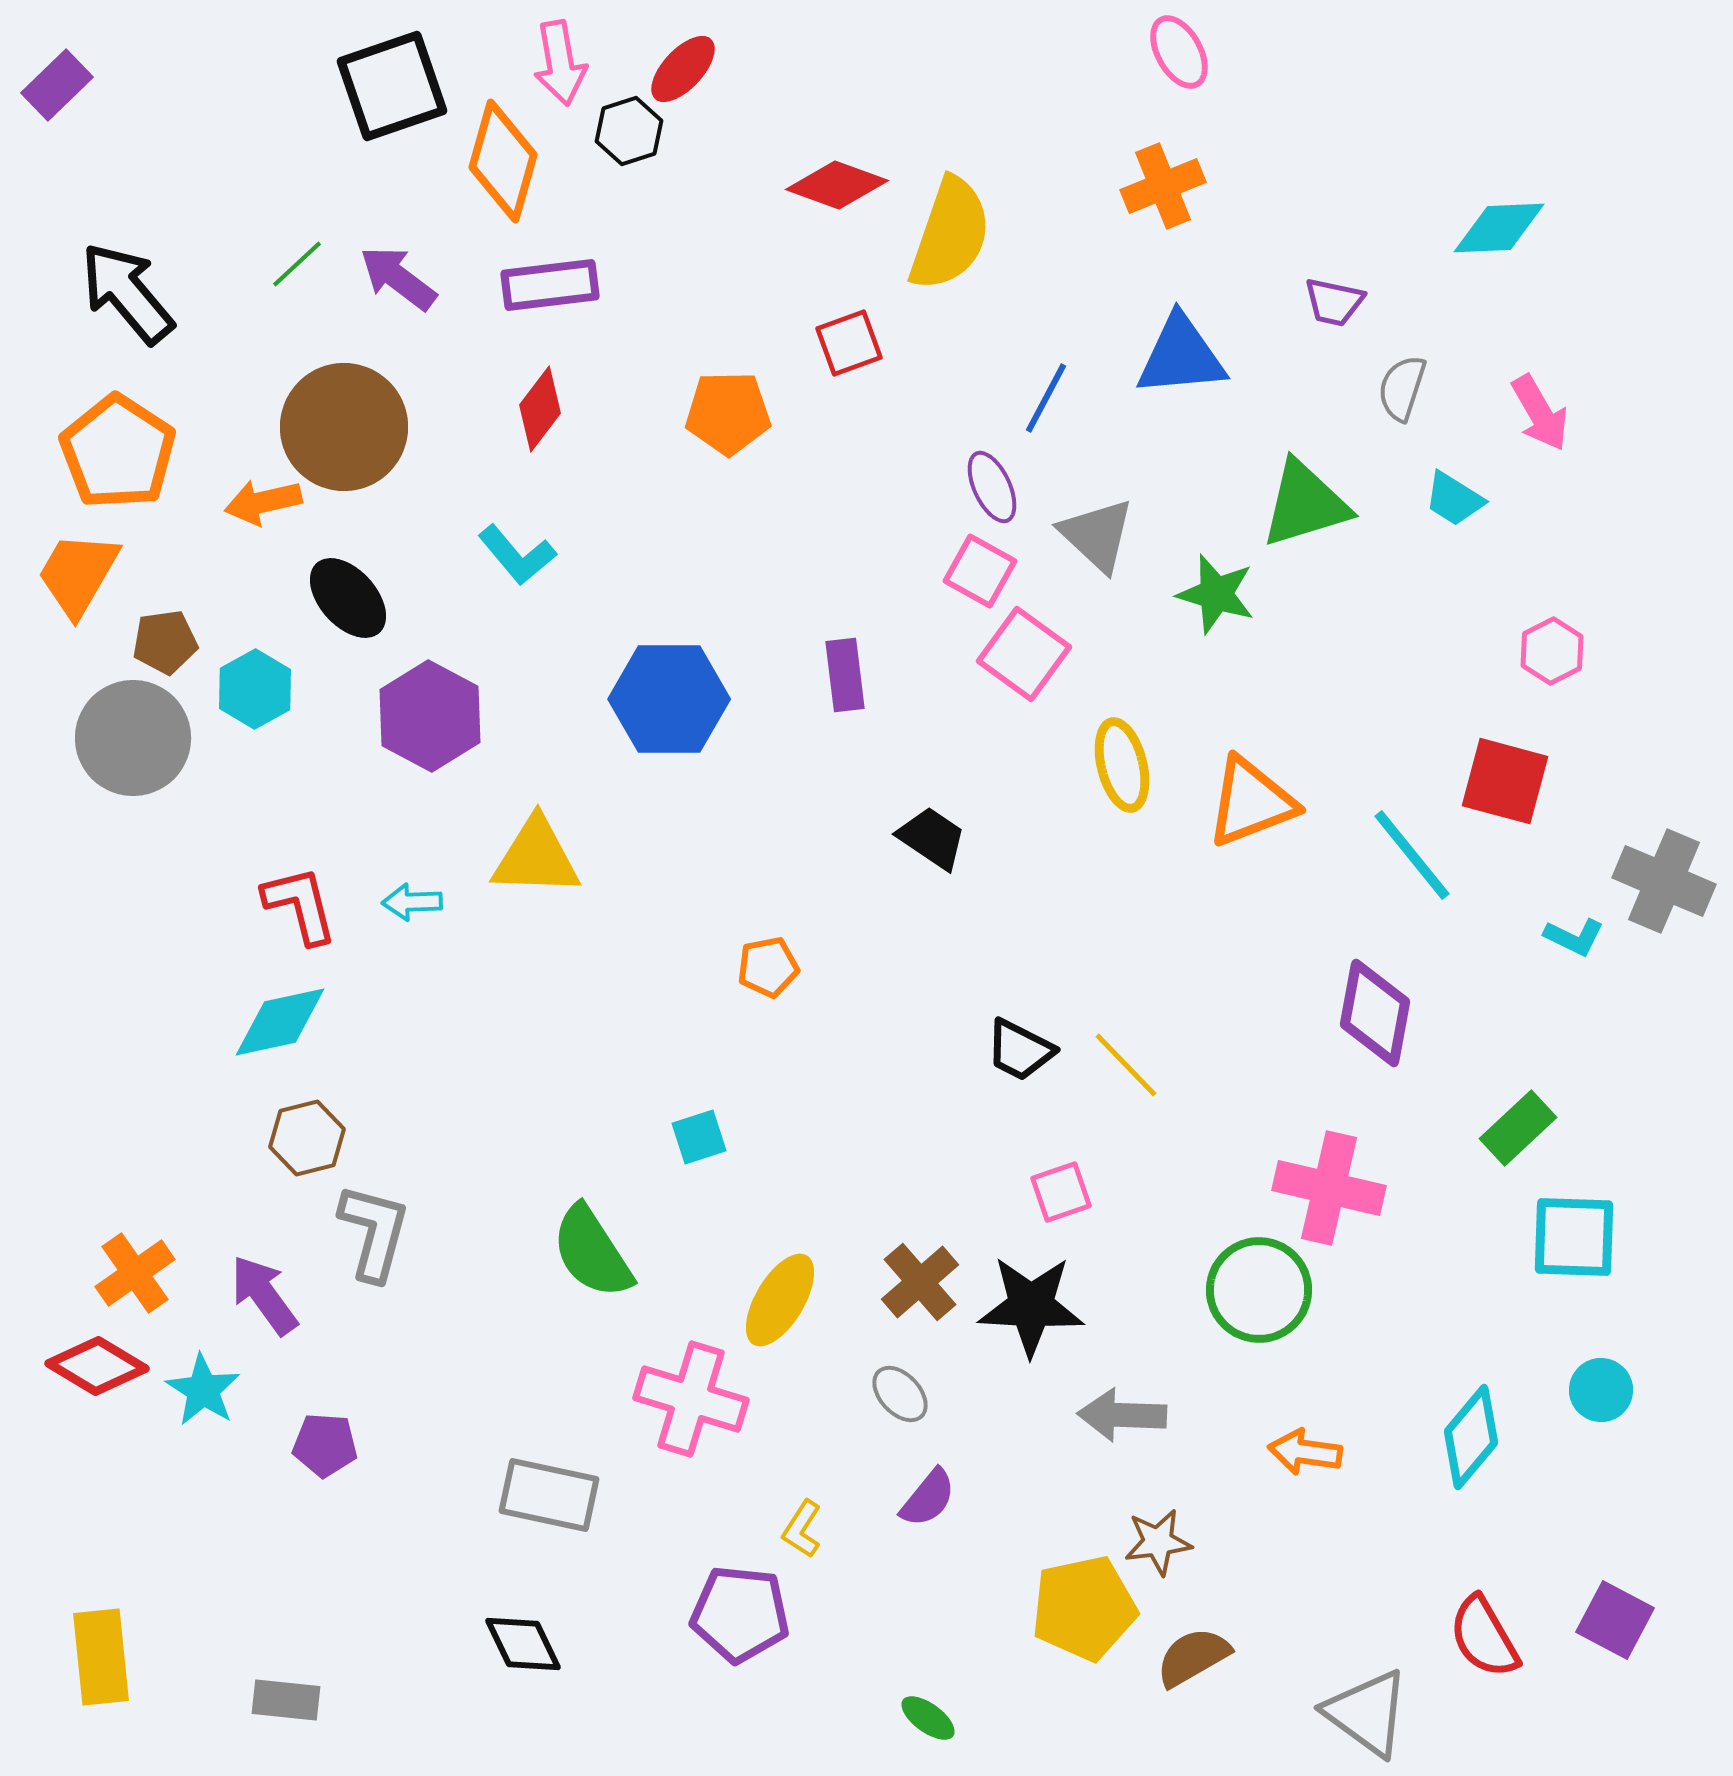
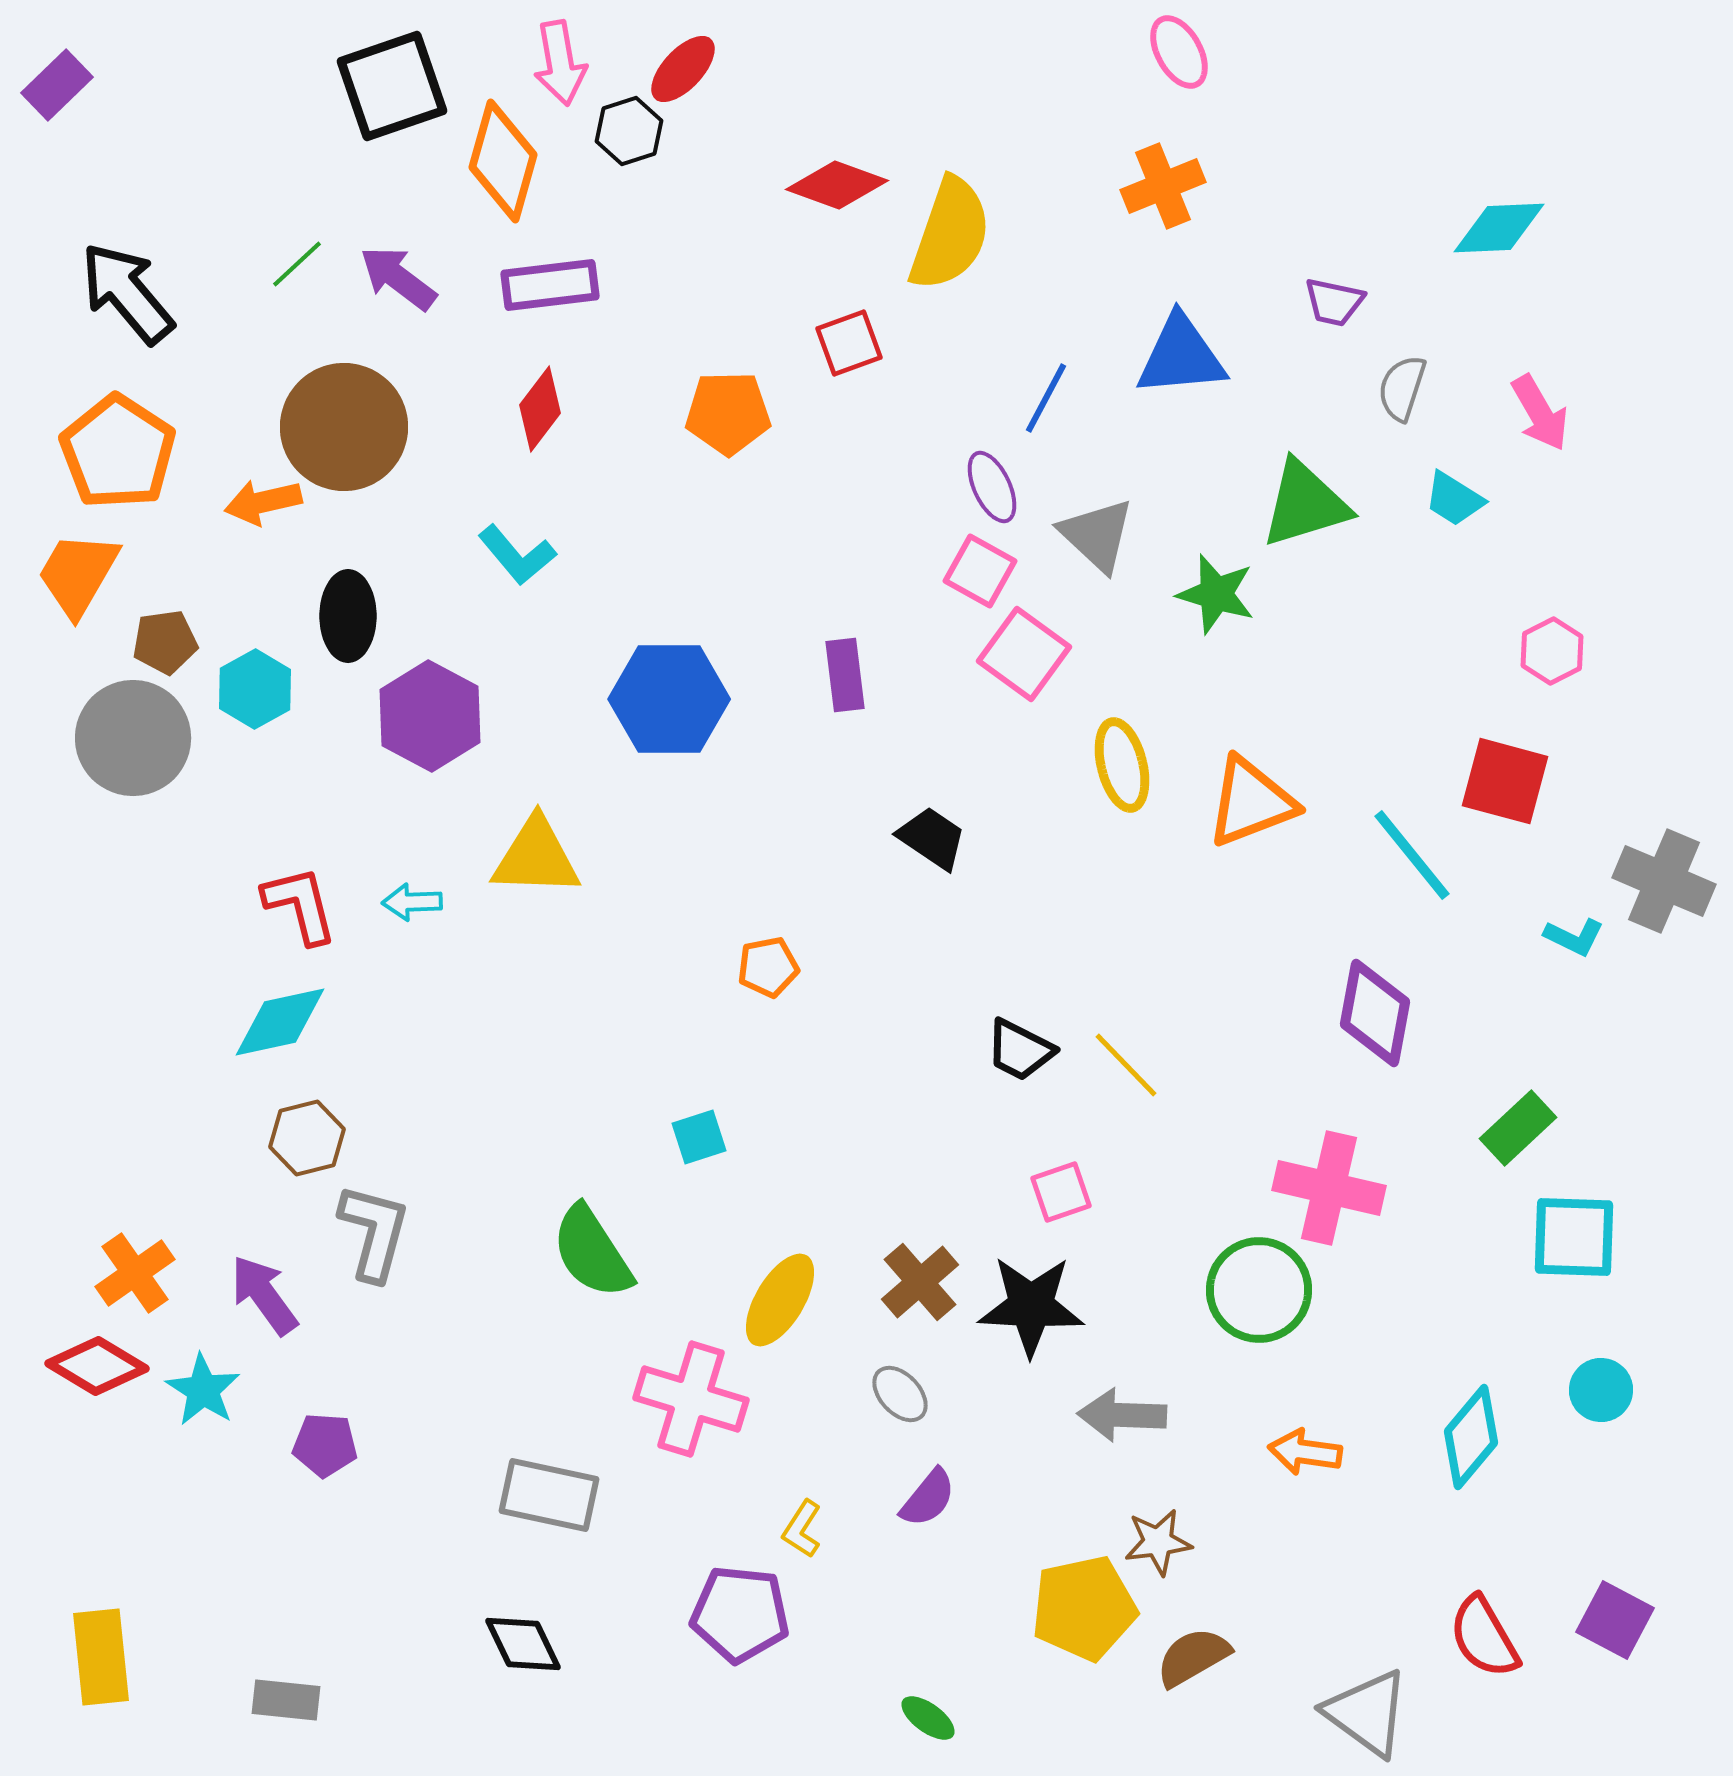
black ellipse at (348, 598): moved 18 px down; rotated 42 degrees clockwise
